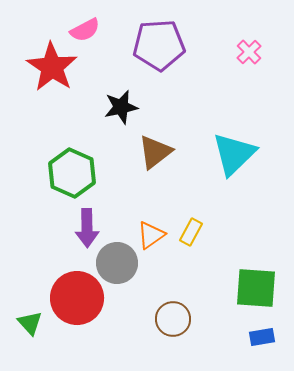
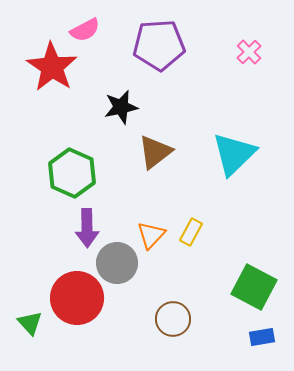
orange triangle: rotated 12 degrees counterclockwise
green square: moved 2 px left, 1 px up; rotated 24 degrees clockwise
